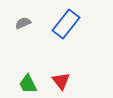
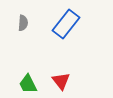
gray semicircle: rotated 119 degrees clockwise
